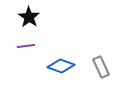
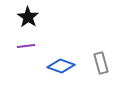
black star: moved 1 px left
gray rectangle: moved 4 px up; rotated 10 degrees clockwise
